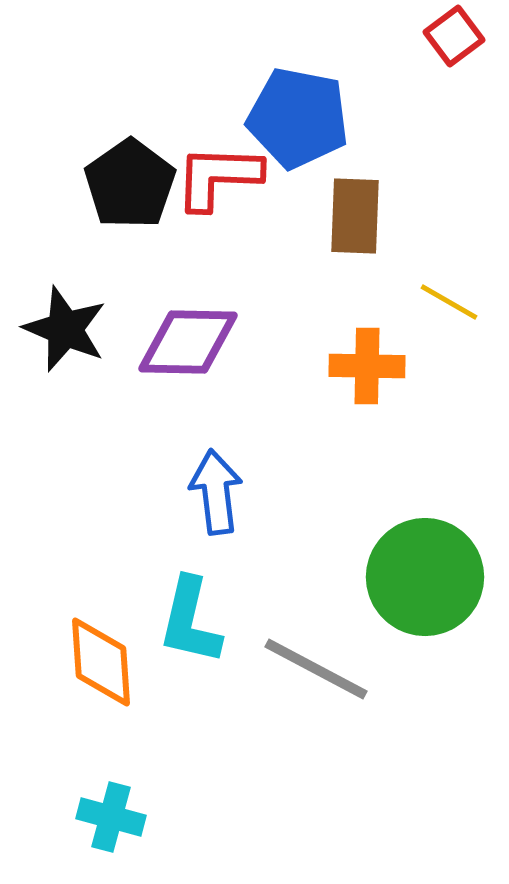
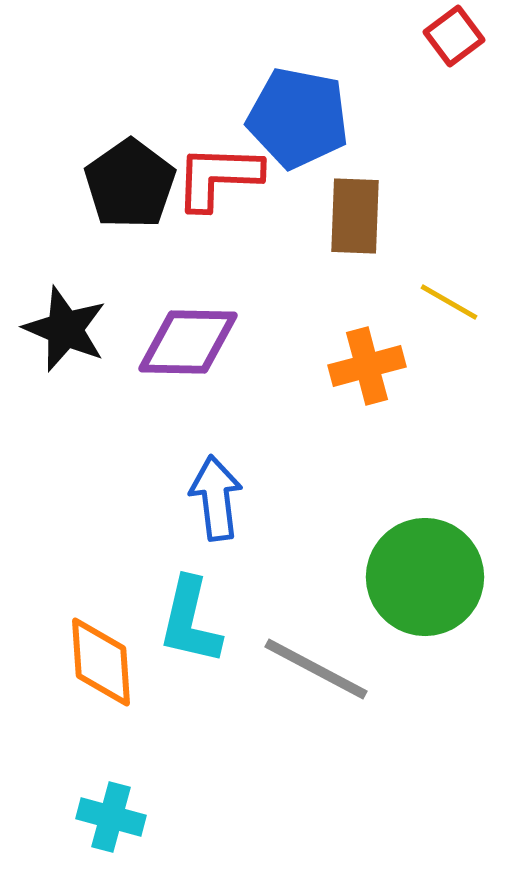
orange cross: rotated 16 degrees counterclockwise
blue arrow: moved 6 px down
